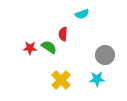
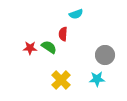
cyan semicircle: moved 6 px left
